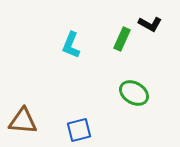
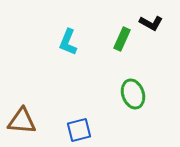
black L-shape: moved 1 px right, 1 px up
cyan L-shape: moved 3 px left, 3 px up
green ellipse: moved 1 px left, 1 px down; rotated 40 degrees clockwise
brown triangle: moved 1 px left
